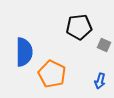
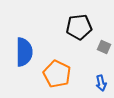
gray square: moved 2 px down
orange pentagon: moved 5 px right
blue arrow: moved 1 px right, 2 px down; rotated 28 degrees counterclockwise
